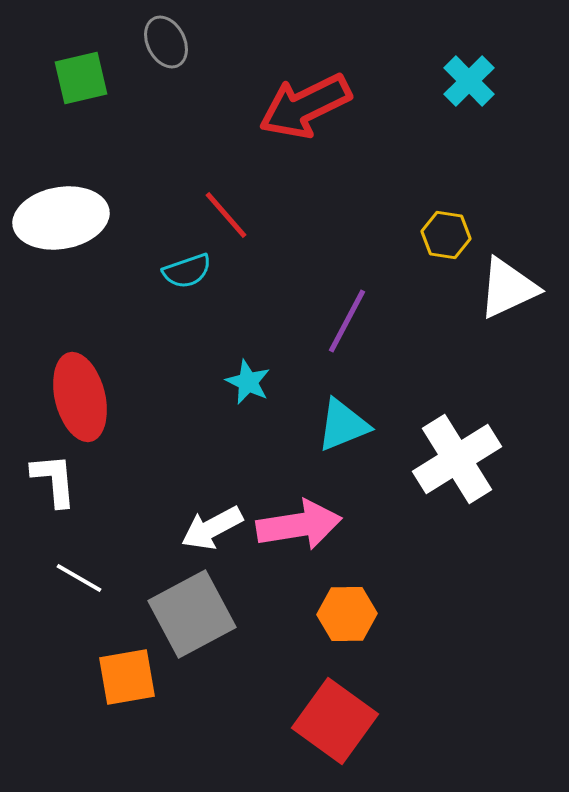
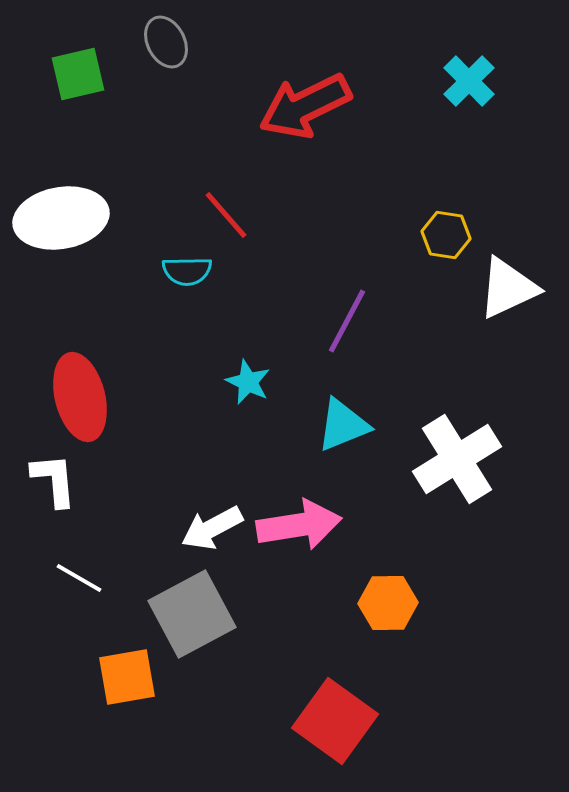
green square: moved 3 px left, 4 px up
cyan semicircle: rotated 18 degrees clockwise
orange hexagon: moved 41 px right, 11 px up
